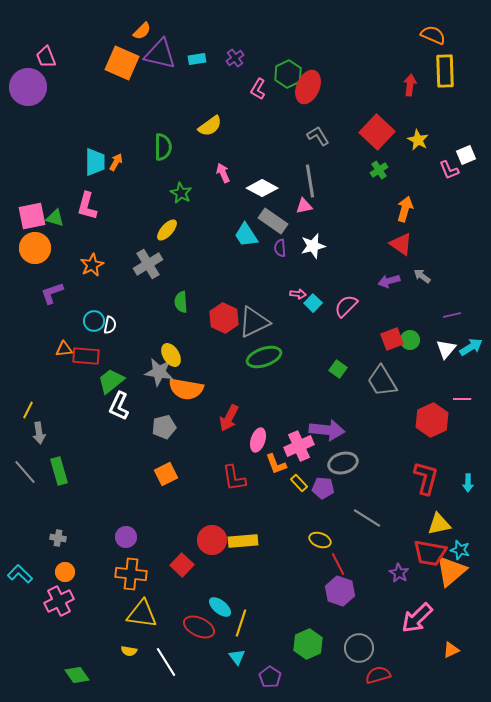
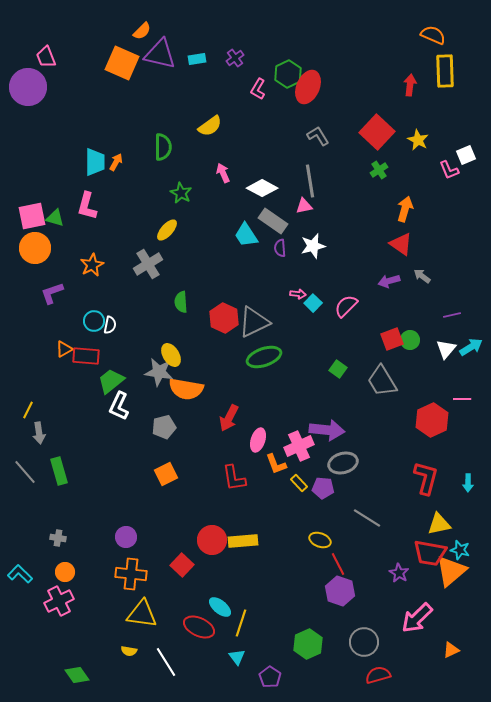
orange triangle at (64, 349): rotated 24 degrees counterclockwise
gray circle at (359, 648): moved 5 px right, 6 px up
